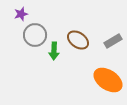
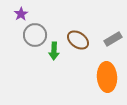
purple star: rotated 16 degrees counterclockwise
gray rectangle: moved 2 px up
orange ellipse: moved 1 px left, 3 px up; rotated 52 degrees clockwise
